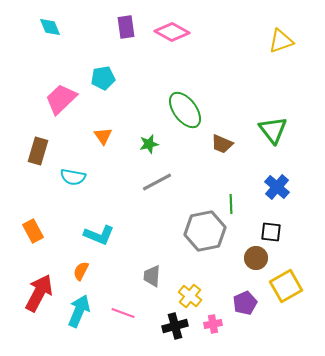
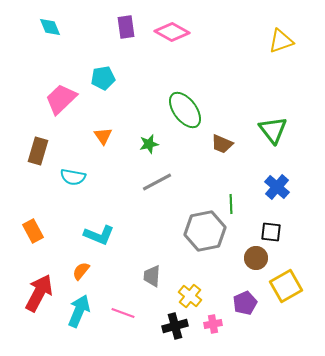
orange semicircle: rotated 12 degrees clockwise
